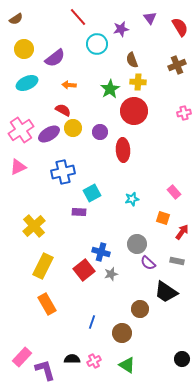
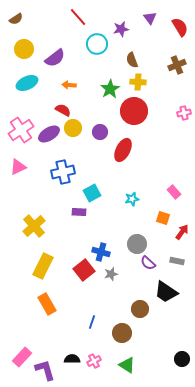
red ellipse at (123, 150): rotated 30 degrees clockwise
